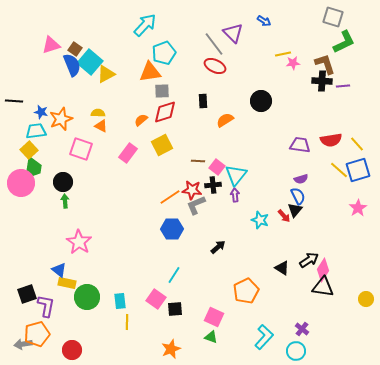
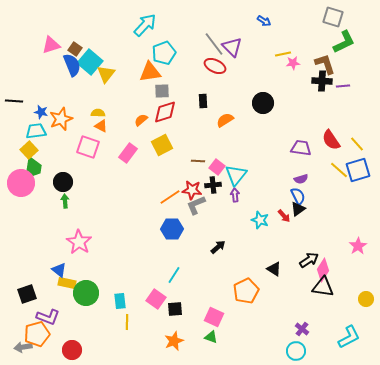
purple triangle at (233, 33): moved 1 px left, 14 px down
yellow triangle at (106, 74): rotated 24 degrees counterclockwise
black circle at (261, 101): moved 2 px right, 2 px down
red semicircle at (331, 140): rotated 65 degrees clockwise
purple trapezoid at (300, 145): moved 1 px right, 3 px down
pink square at (81, 149): moved 7 px right, 2 px up
pink star at (358, 208): moved 38 px down
black triangle at (295, 210): moved 3 px right, 1 px up; rotated 14 degrees clockwise
black triangle at (282, 268): moved 8 px left, 1 px down
green circle at (87, 297): moved 1 px left, 4 px up
purple L-shape at (46, 306): moved 2 px right, 11 px down; rotated 100 degrees clockwise
cyan L-shape at (264, 337): moved 85 px right; rotated 20 degrees clockwise
gray arrow at (23, 344): moved 3 px down
orange star at (171, 349): moved 3 px right, 8 px up
